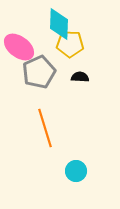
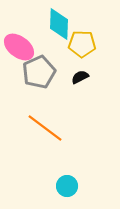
yellow pentagon: moved 12 px right
black semicircle: rotated 30 degrees counterclockwise
orange line: rotated 36 degrees counterclockwise
cyan circle: moved 9 px left, 15 px down
